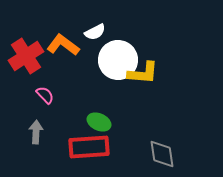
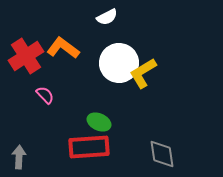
white semicircle: moved 12 px right, 15 px up
orange L-shape: moved 3 px down
white circle: moved 1 px right, 3 px down
yellow L-shape: rotated 144 degrees clockwise
gray arrow: moved 17 px left, 25 px down
